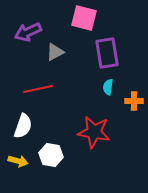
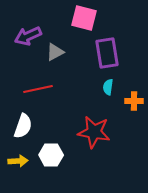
purple arrow: moved 4 px down
white hexagon: rotated 10 degrees counterclockwise
yellow arrow: rotated 18 degrees counterclockwise
